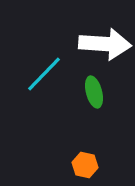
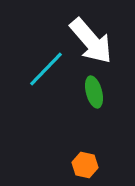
white arrow: moved 14 px left, 3 px up; rotated 45 degrees clockwise
cyan line: moved 2 px right, 5 px up
